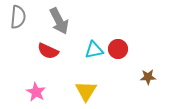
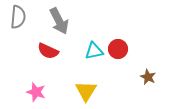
cyan triangle: moved 1 px down
brown star: rotated 28 degrees clockwise
pink star: rotated 12 degrees counterclockwise
